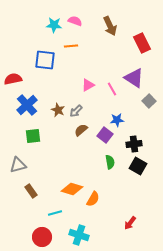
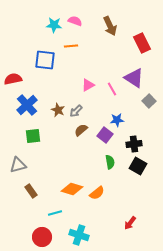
orange semicircle: moved 4 px right, 6 px up; rotated 21 degrees clockwise
